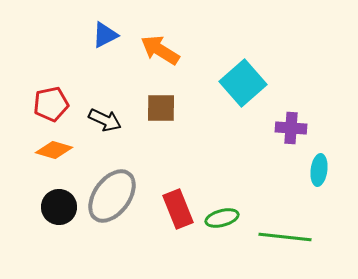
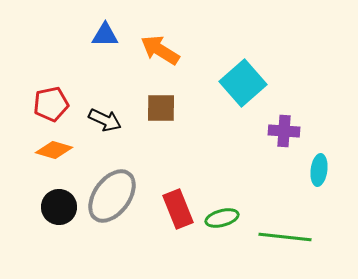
blue triangle: rotated 28 degrees clockwise
purple cross: moved 7 px left, 3 px down
